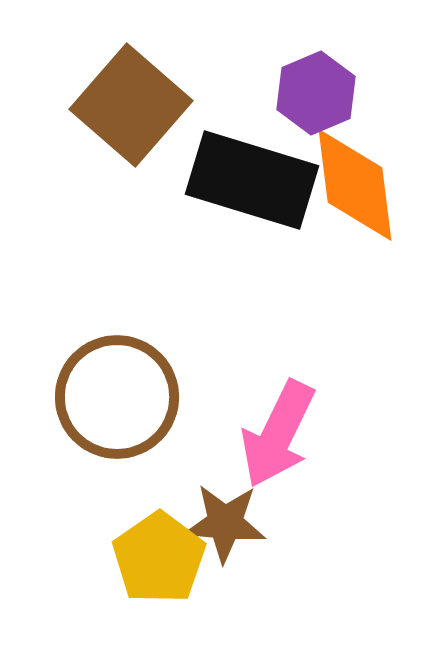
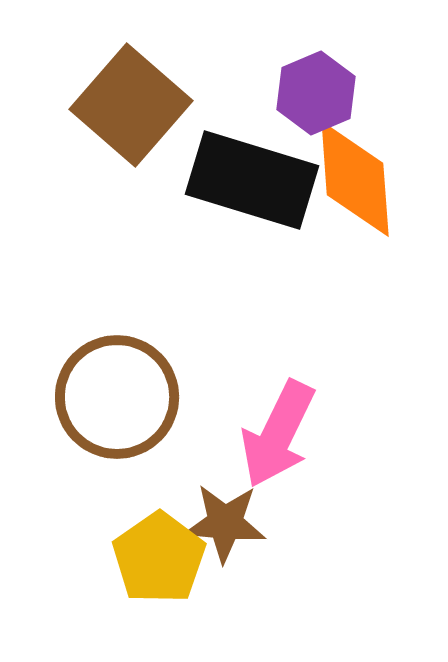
orange diamond: moved 6 px up; rotated 3 degrees clockwise
